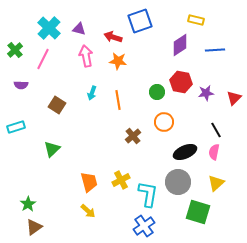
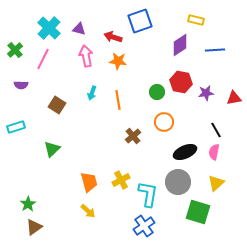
red triangle: rotated 35 degrees clockwise
